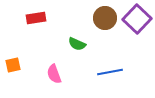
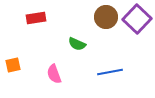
brown circle: moved 1 px right, 1 px up
